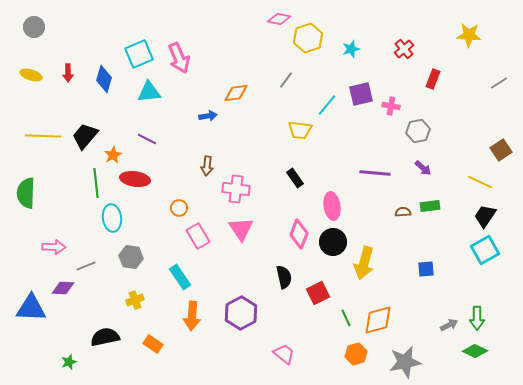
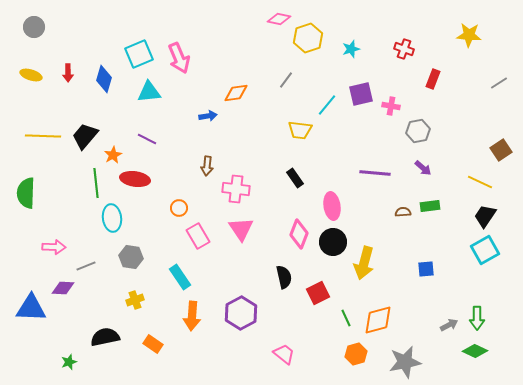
red cross at (404, 49): rotated 30 degrees counterclockwise
